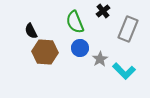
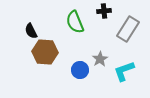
black cross: moved 1 px right; rotated 32 degrees clockwise
gray rectangle: rotated 10 degrees clockwise
blue circle: moved 22 px down
cyan L-shape: rotated 115 degrees clockwise
